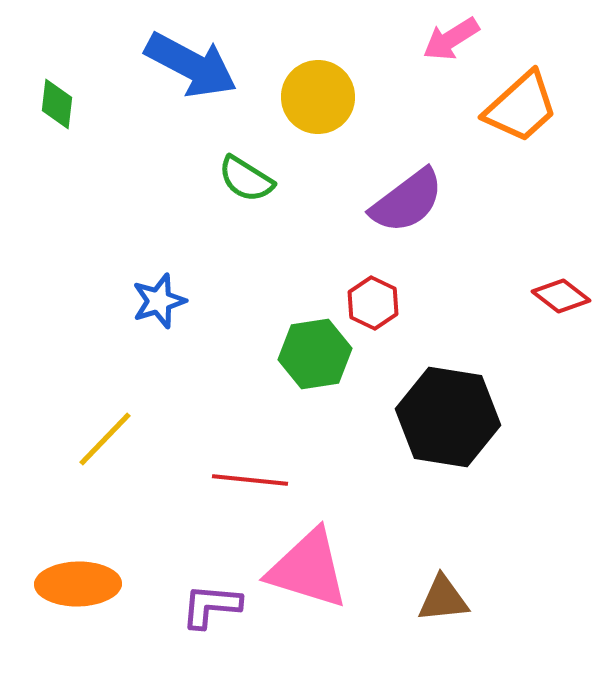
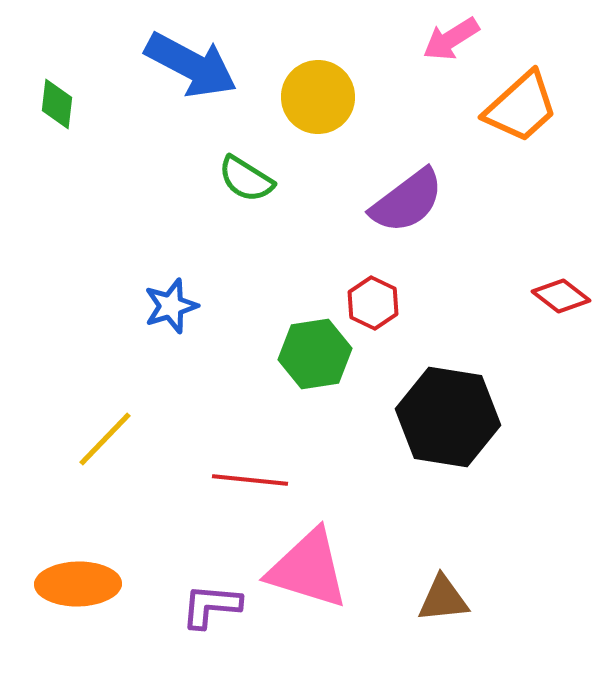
blue star: moved 12 px right, 5 px down
